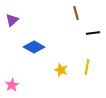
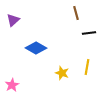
purple triangle: moved 1 px right
black line: moved 4 px left
blue diamond: moved 2 px right, 1 px down
yellow star: moved 1 px right, 3 px down
